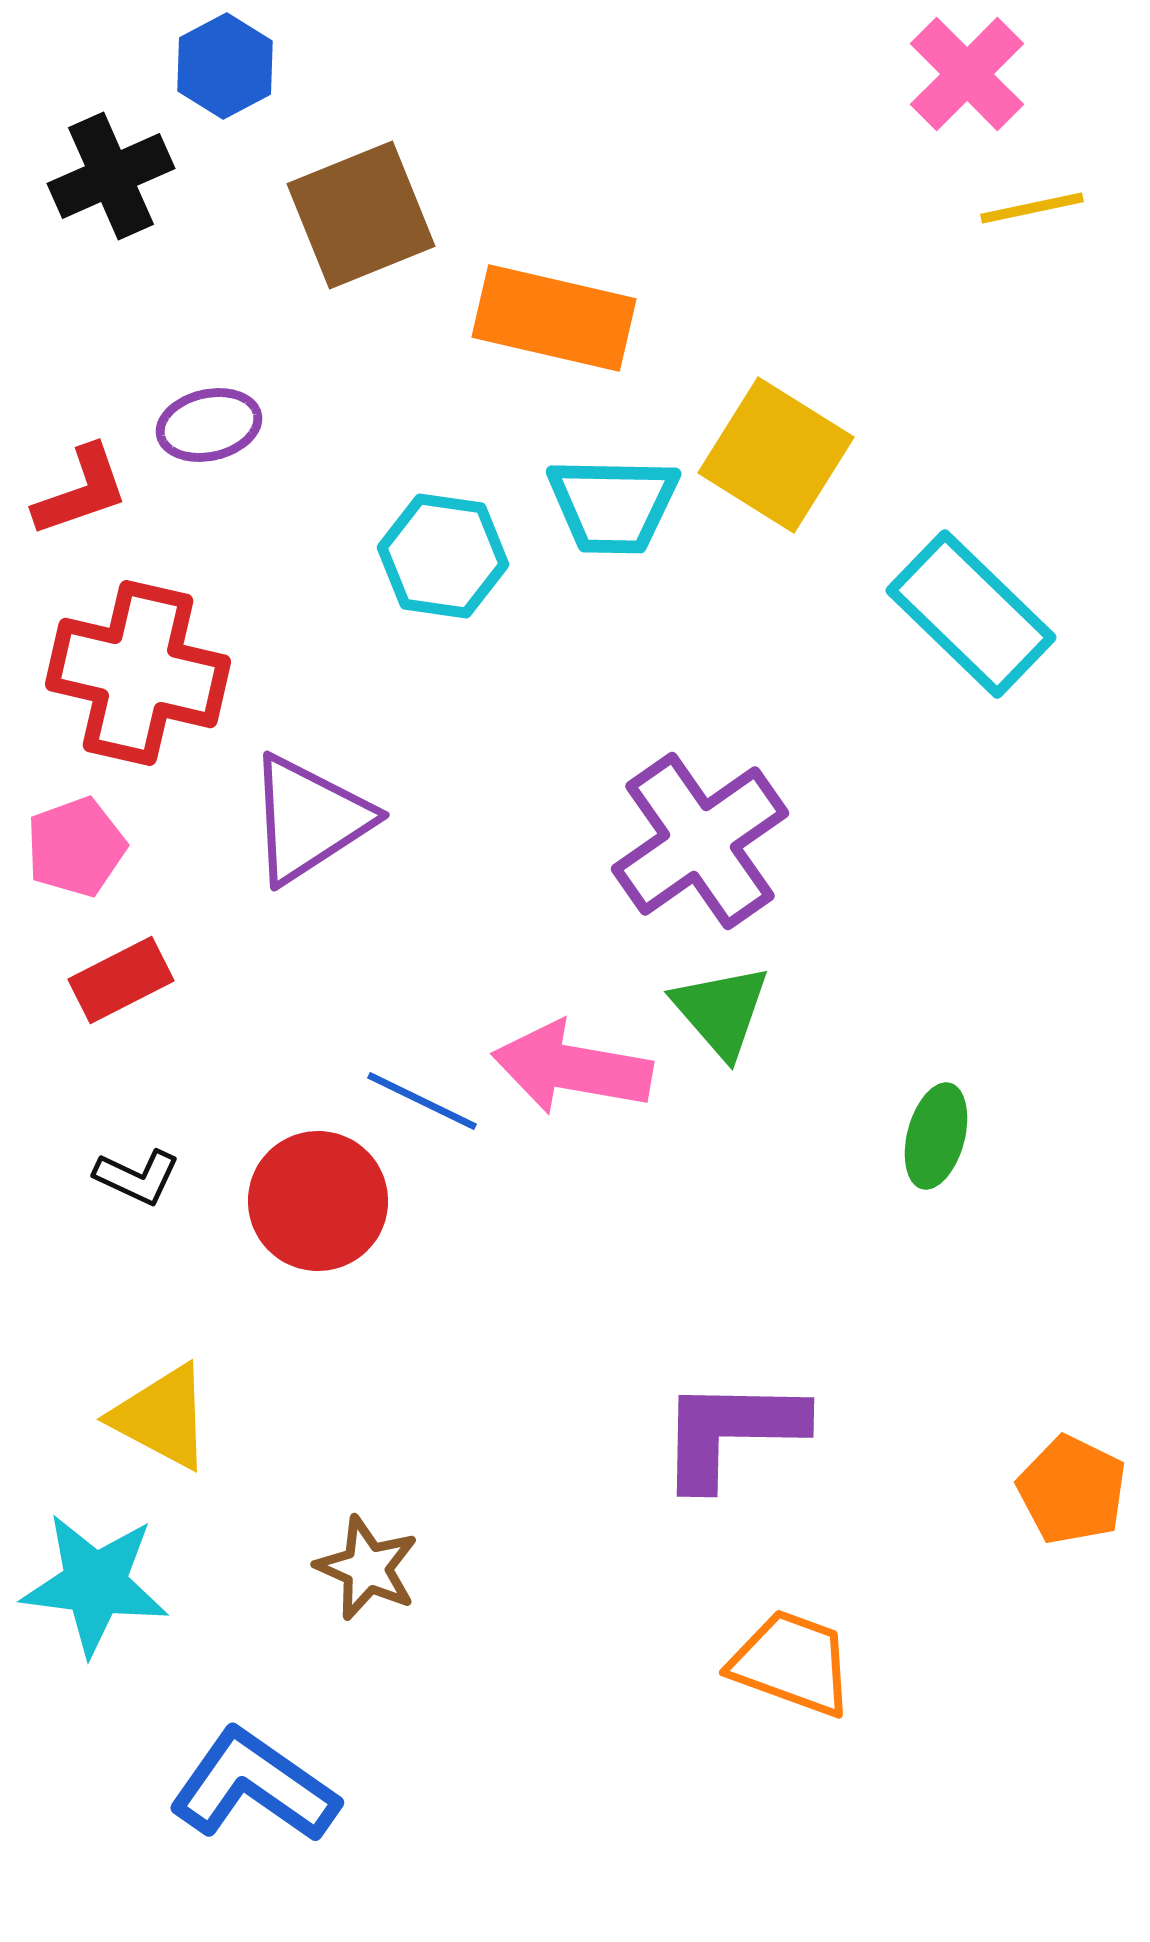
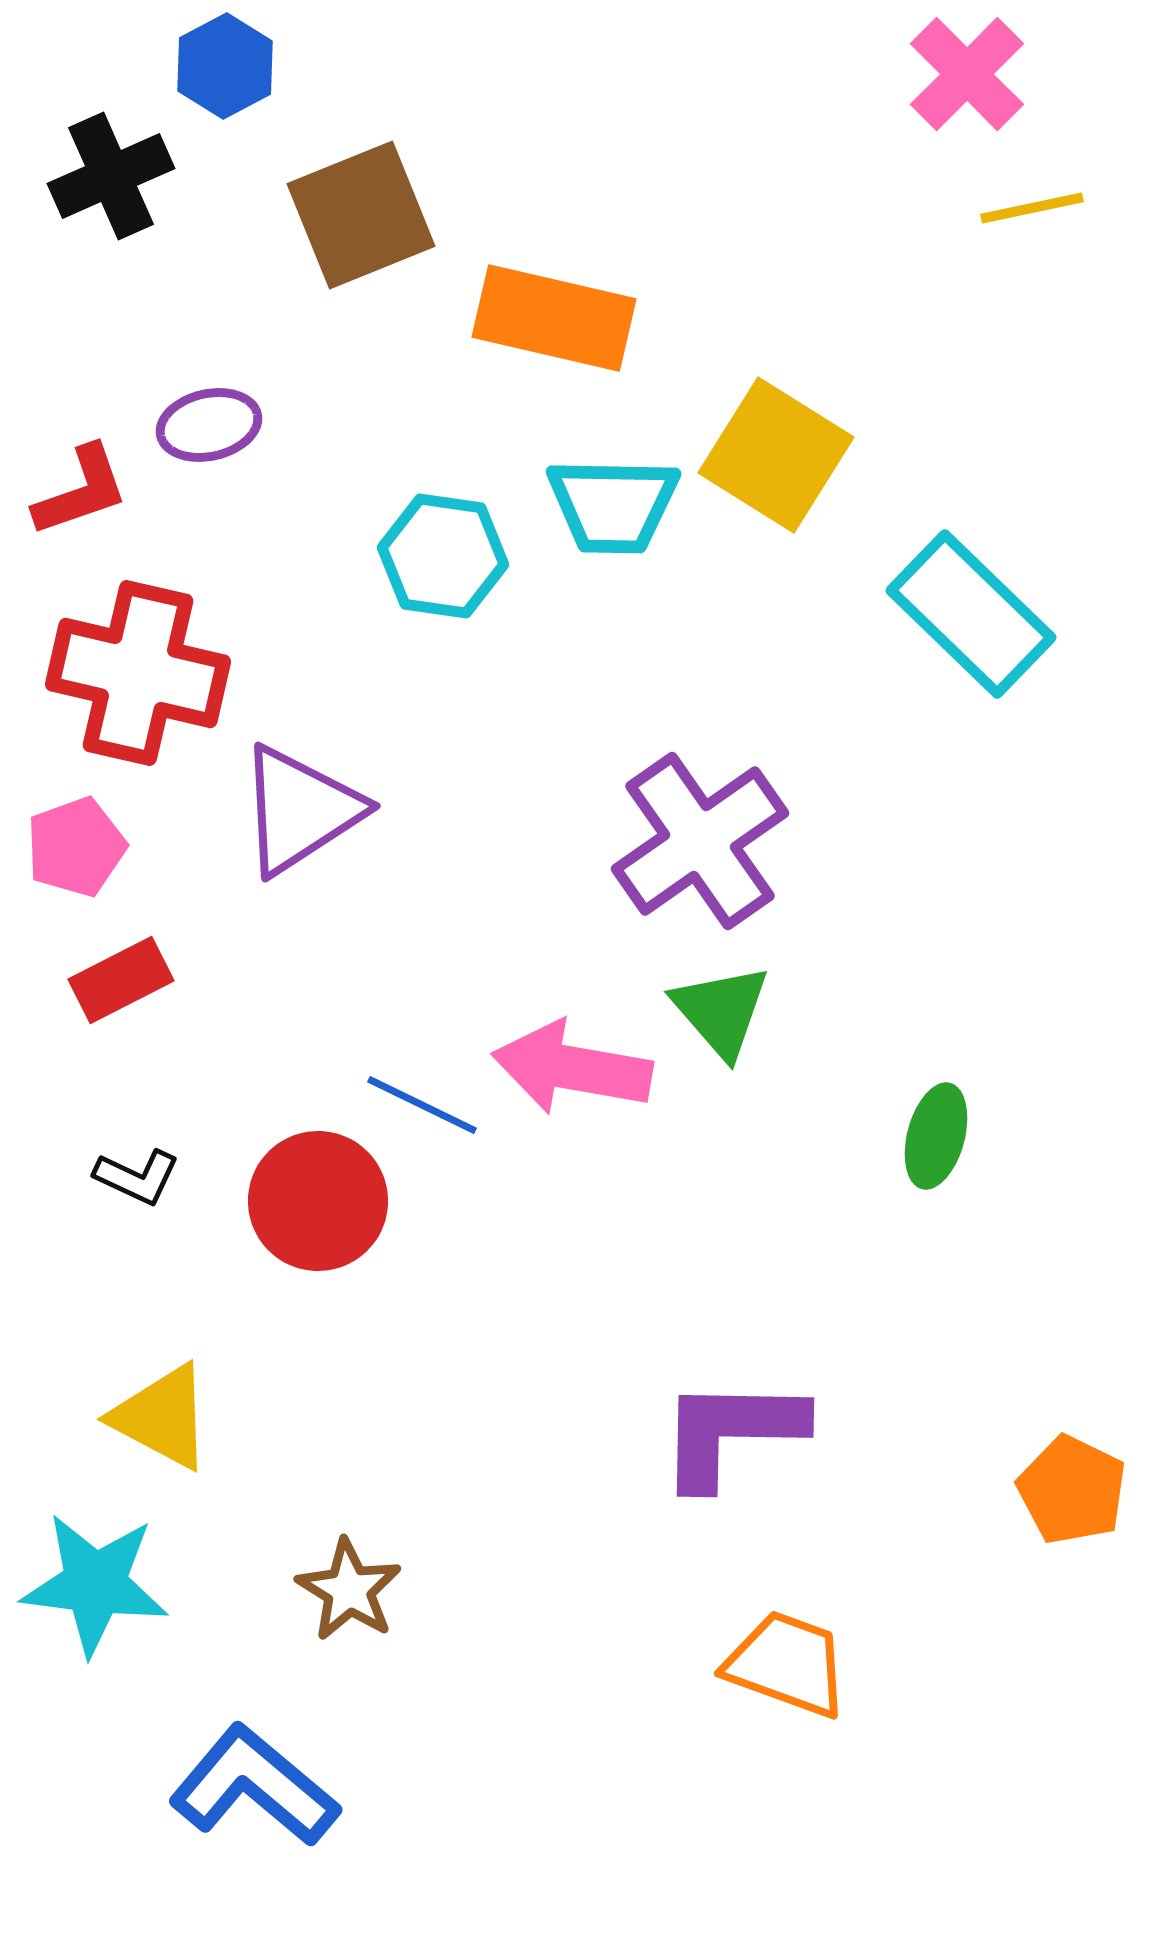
purple triangle: moved 9 px left, 9 px up
blue line: moved 4 px down
brown star: moved 18 px left, 22 px down; rotated 8 degrees clockwise
orange trapezoid: moved 5 px left, 1 px down
blue L-shape: rotated 5 degrees clockwise
